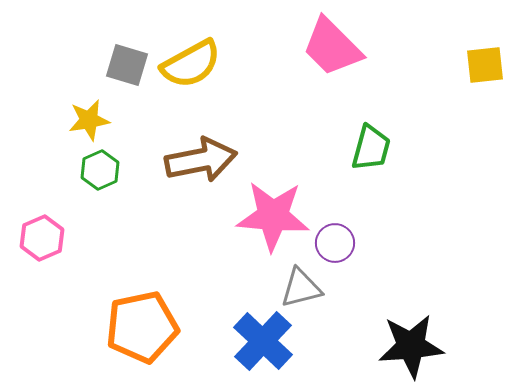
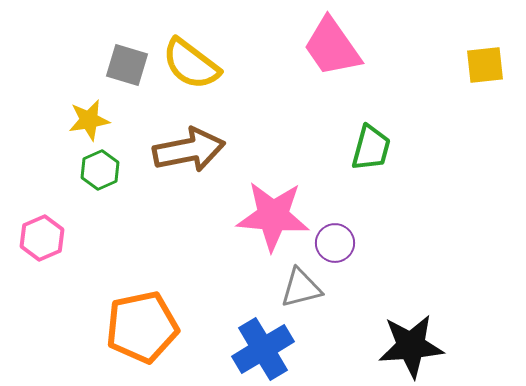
pink trapezoid: rotated 10 degrees clockwise
yellow semicircle: rotated 66 degrees clockwise
brown arrow: moved 12 px left, 10 px up
blue cross: moved 8 px down; rotated 16 degrees clockwise
